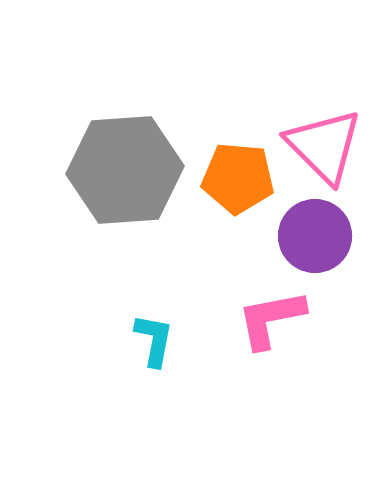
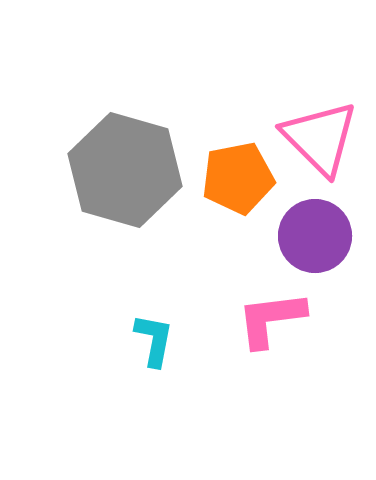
pink triangle: moved 4 px left, 8 px up
gray hexagon: rotated 20 degrees clockwise
orange pentagon: rotated 16 degrees counterclockwise
pink L-shape: rotated 4 degrees clockwise
